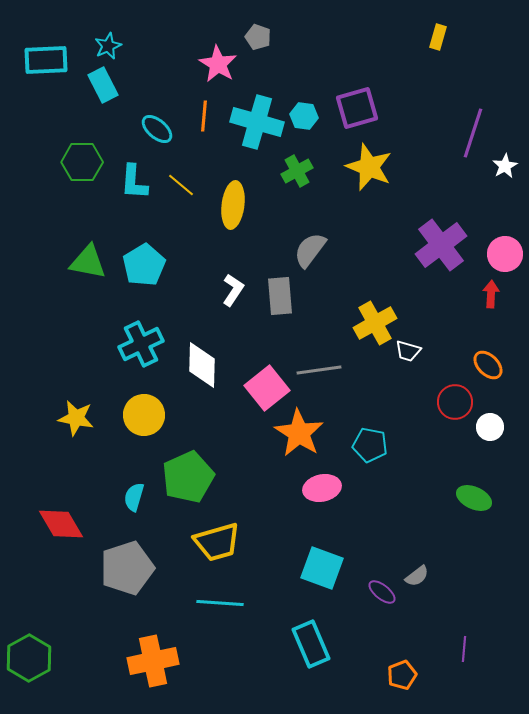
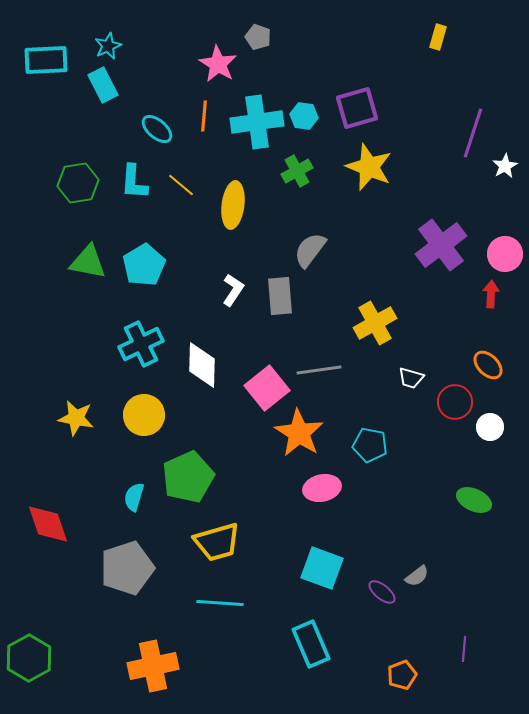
cyan cross at (257, 122): rotated 24 degrees counterclockwise
green hexagon at (82, 162): moved 4 px left, 21 px down; rotated 9 degrees counterclockwise
white trapezoid at (408, 351): moved 3 px right, 27 px down
green ellipse at (474, 498): moved 2 px down
red diamond at (61, 524): moved 13 px left; rotated 12 degrees clockwise
orange cross at (153, 661): moved 5 px down
